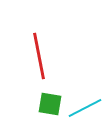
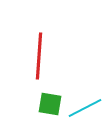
red line: rotated 15 degrees clockwise
